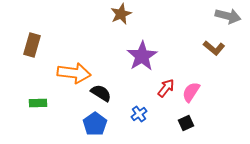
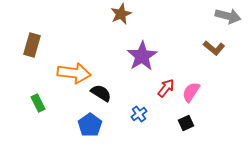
green rectangle: rotated 66 degrees clockwise
blue pentagon: moved 5 px left, 1 px down
